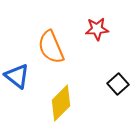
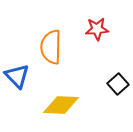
orange semicircle: rotated 24 degrees clockwise
blue triangle: rotated 8 degrees clockwise
yellow diamond: moved 2 px down; rotated 48 degrees clockwise
